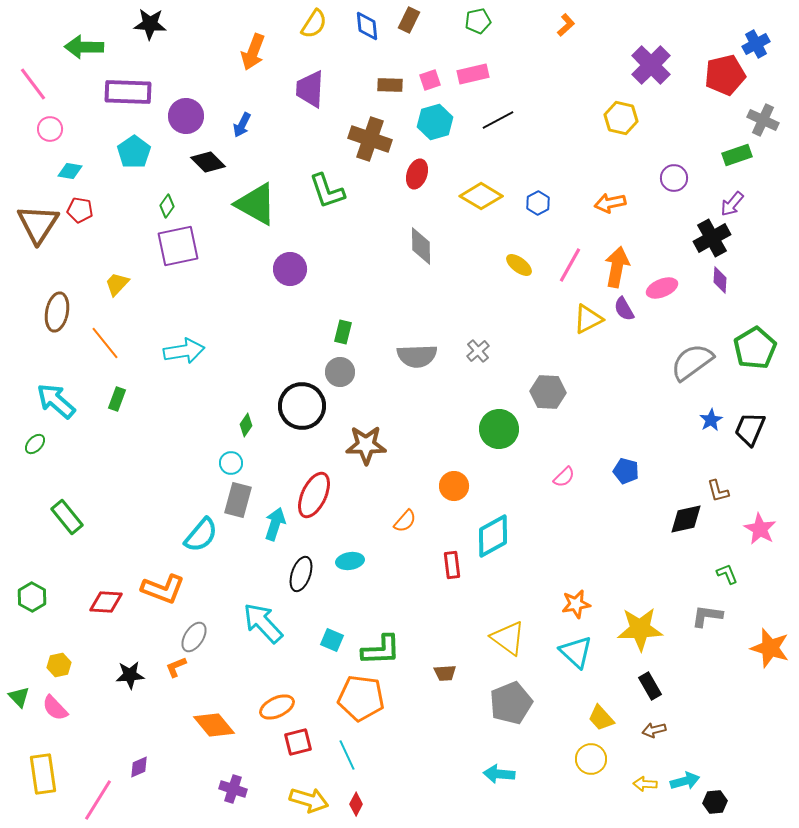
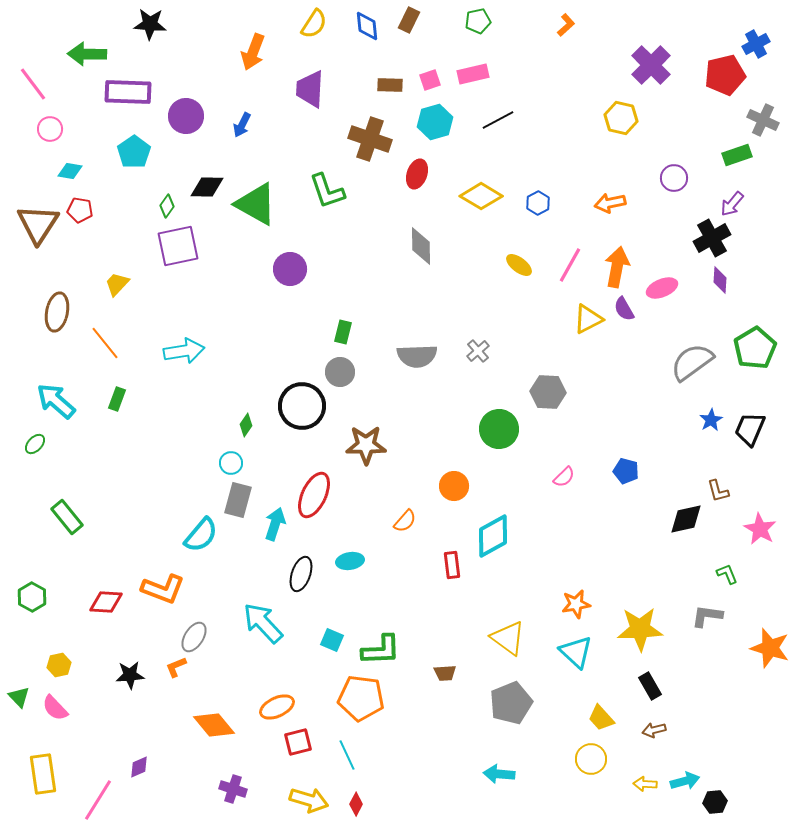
green arrow at (84, 47): moved 3 px right, 7 px down
black diamond at (208, 162): moved 1 px left, 25 px down; rotated 44 degrees counterclockwise
